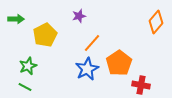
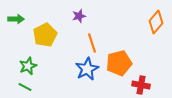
orange line: rotated 60 degrees counterclockwise
orange pentagon: rotated 20 degrees clockwise
